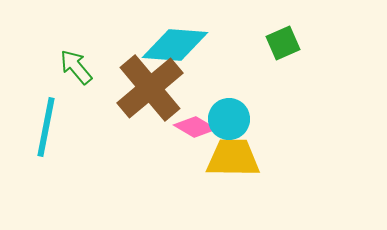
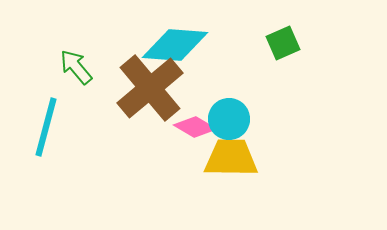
cyan line: rotated 4 degrees clockwise
yellow trapezoid: moved 2 px left
